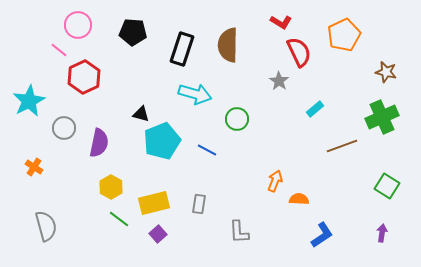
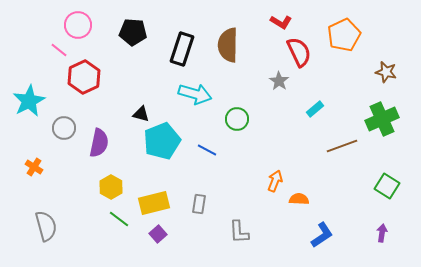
green cross: moved 2 px down
